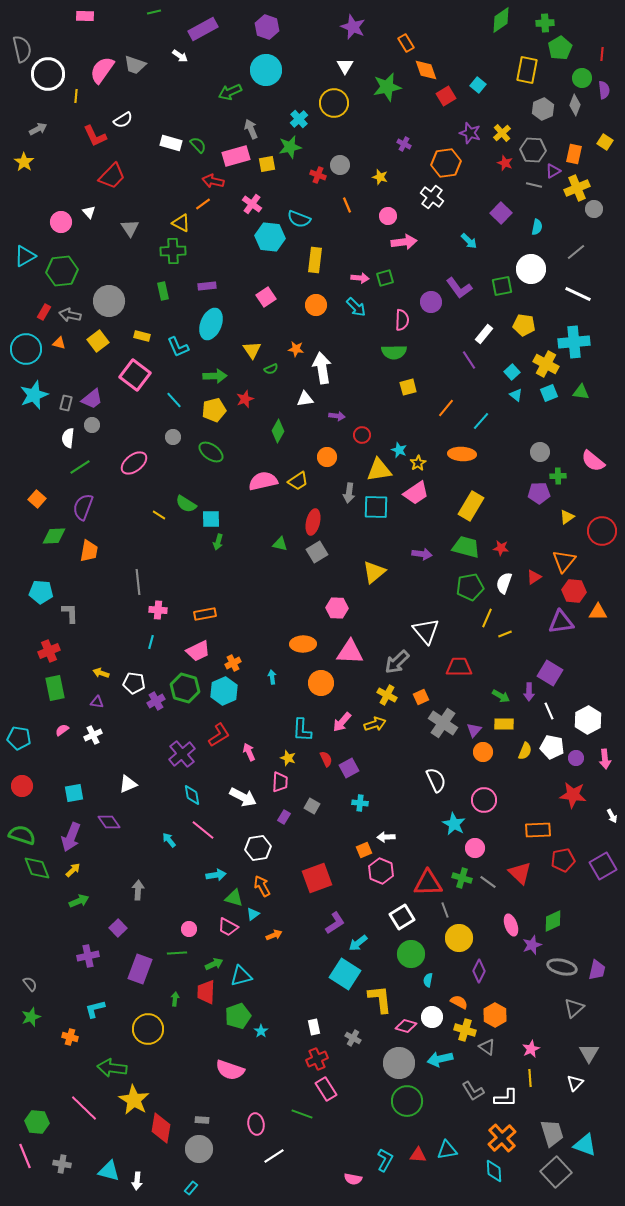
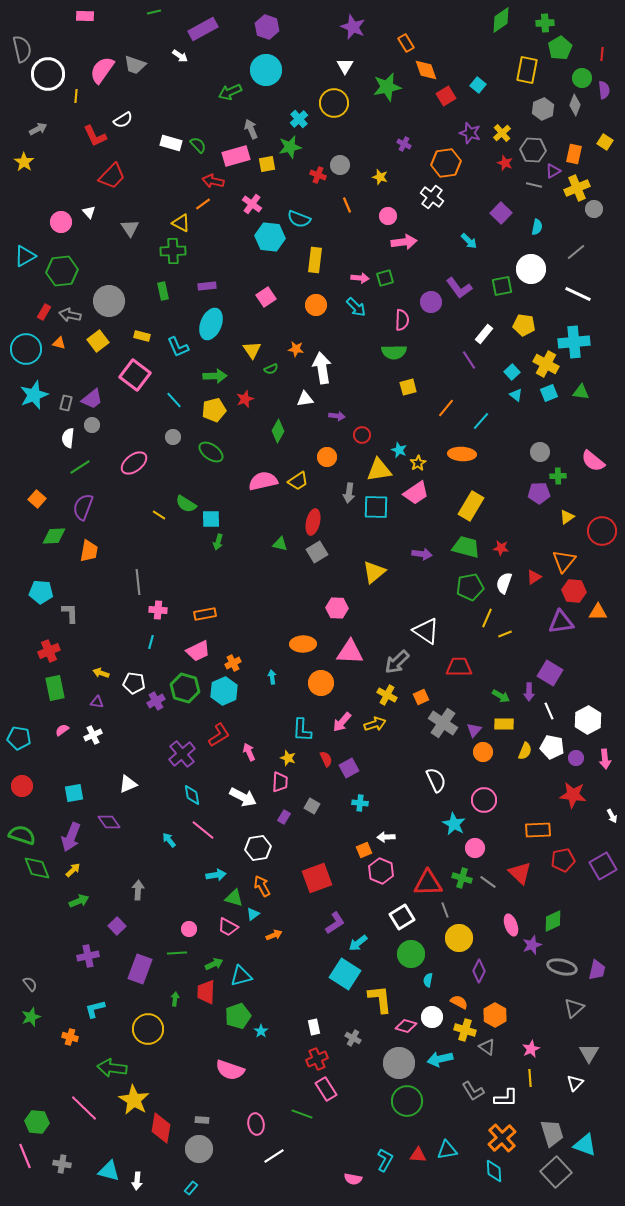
white triangle at (426, 631): rotated 16 degrees counterclockwise
purple square at (118, 928): moved 1 px left, 2 px up
